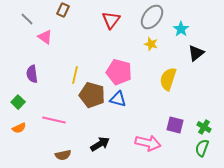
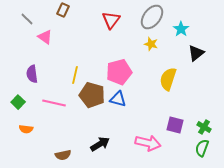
pink pentagon: rotated 30 degrees counterclockwise
pink line: moved 17 px up
orange semicircle: moved 7 px right, 1 px down; rotated 32 degrees clockwise
